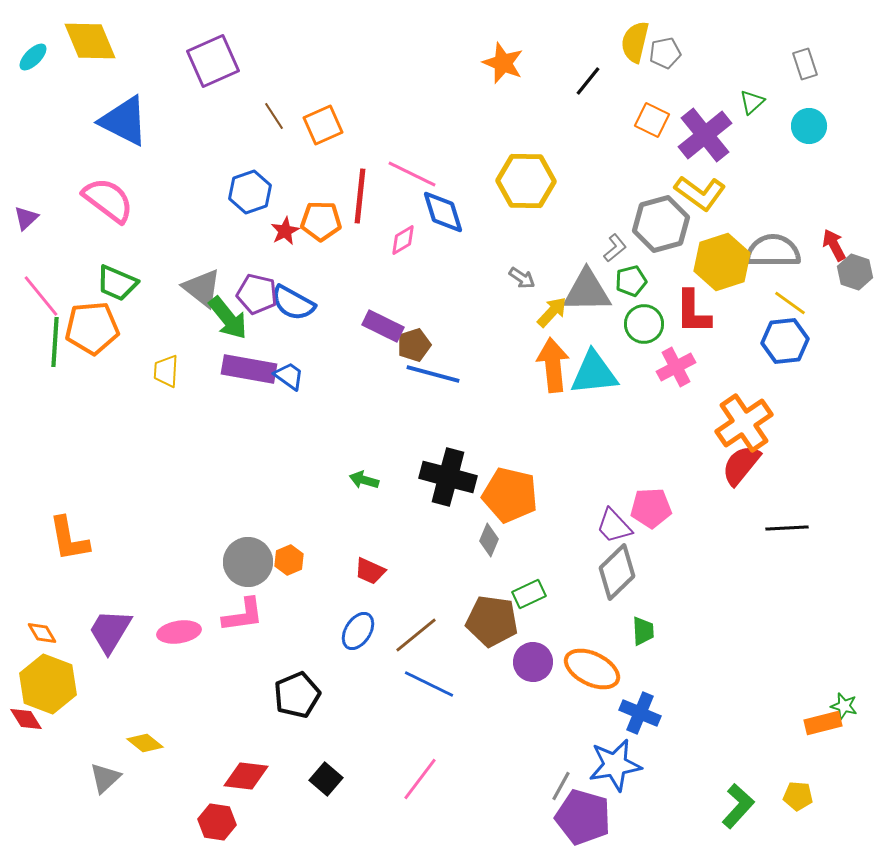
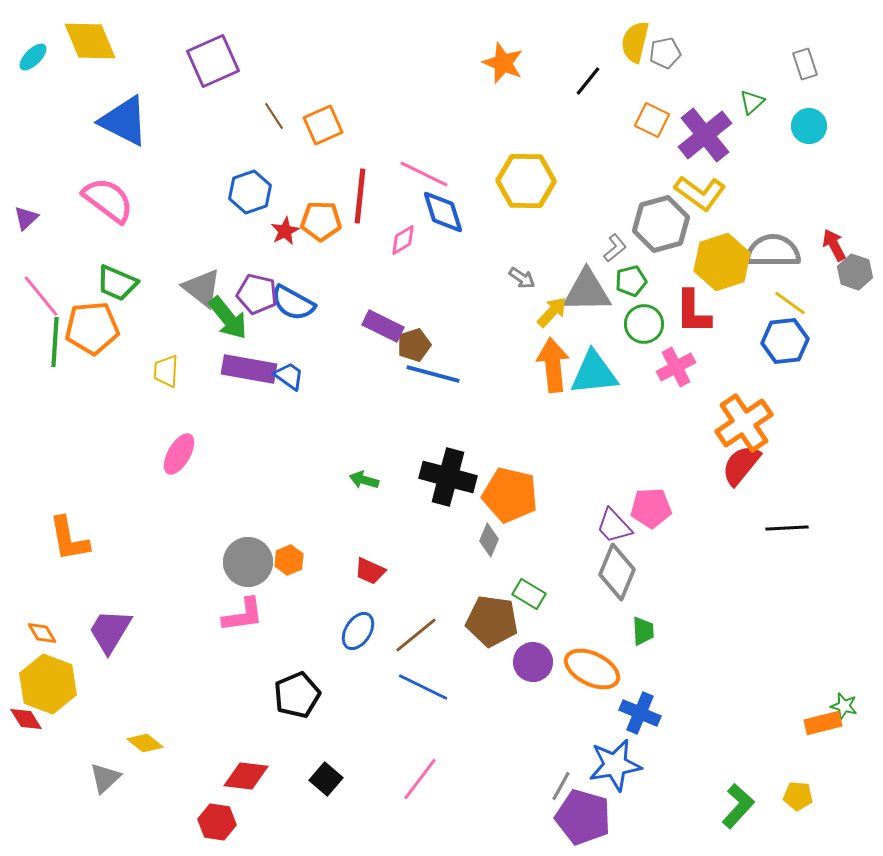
pink line at (412, 174): moved 12 px right
gray diamond at (617, 572): rotated 24 degrees counterclockwise
green rectangle at (529, 594): rotated 56 degrees clockwise
pink ellipse at (179, 632): moved 178 px up; rotated 51 degrees counterclockwise
blue line at (429, 684): moved 6 px left, 3 px down
